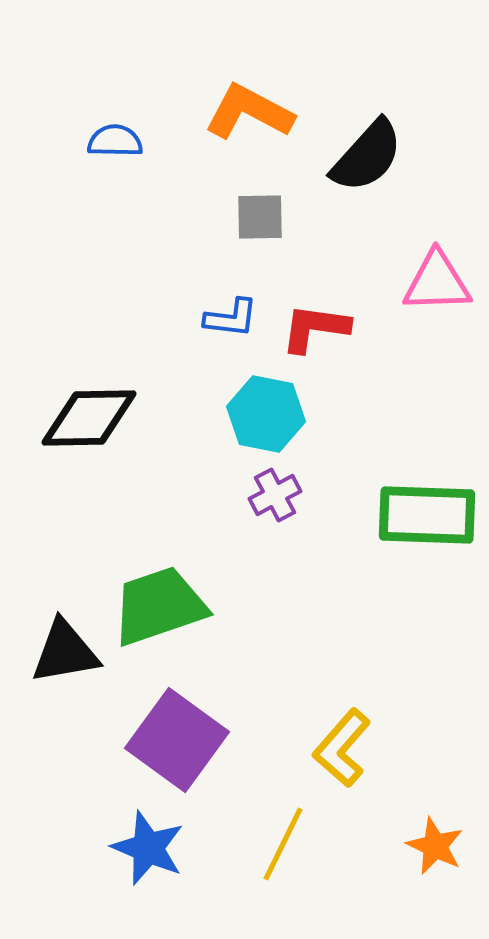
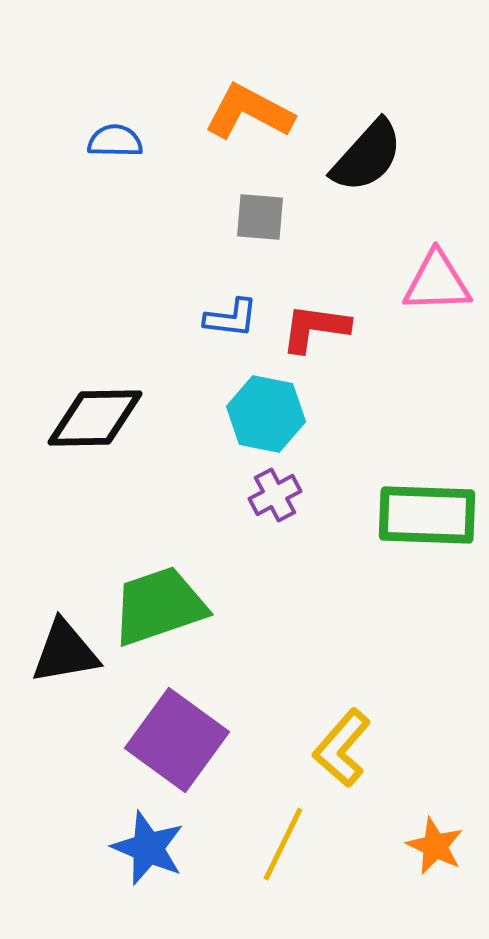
gray square: rotated 6 degrees clockwise
black diamond: moved 6 px right
